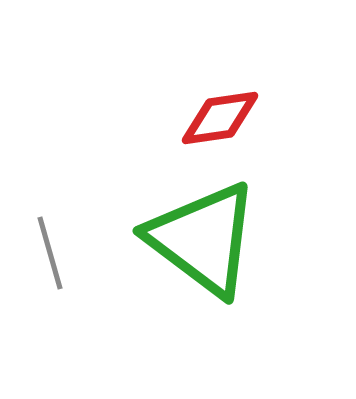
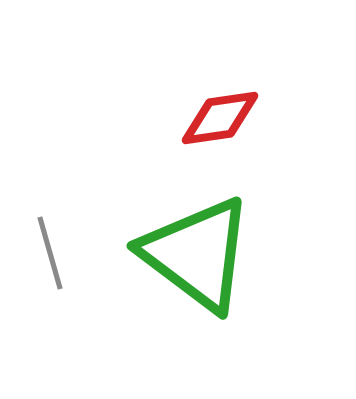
green triangle: moved 6 px left, 15 px down
